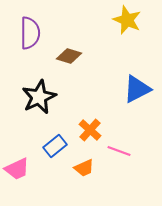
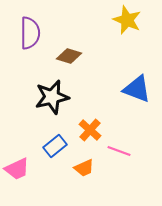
blue triangle: rotated 48 degrees clockwise
black star: moved 13 px right; rotated 12 degrees clockwise
